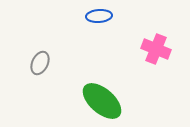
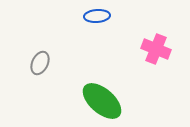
blue ellipse: moved 2 px left
